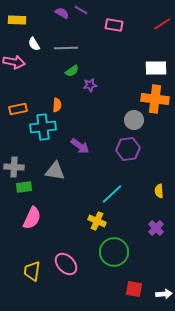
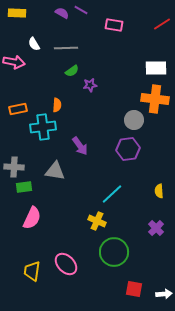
yellow rectangle: moved 7 px up
purple arrow: rotated 18 degrees clockwise
